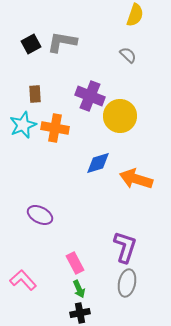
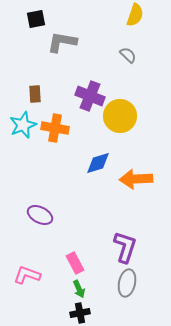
black square: moved 5 px right, 25 px up; rotated 18 degrees clockwise
orange arrow: rotated 20 degrees counterclockwise
pink L-shape: moved 4 px right, 5 px up; rotated 28 degrees counterclockwise
